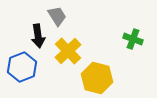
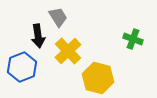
gray trapezoid: moved 1 px right, 1 px down
yellow hexagon: moved 1 px right
